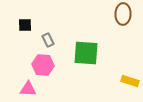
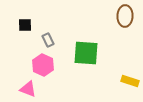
brown ellipse: moved 2 px right, 2 px down
pink hexagon: rotated 20 degrees clockwise
pink triangle: rotated 18 degrees clockwise
